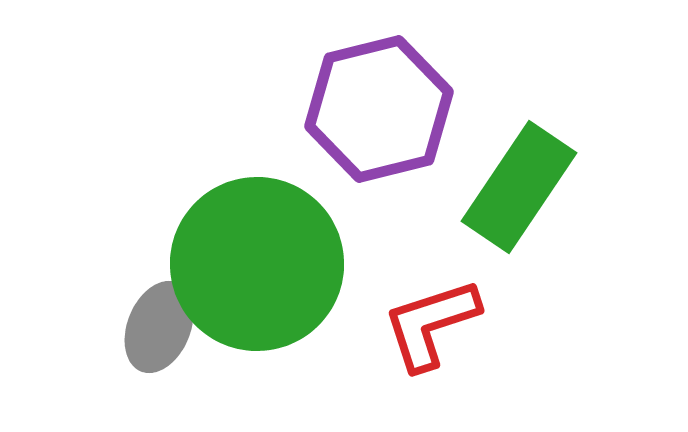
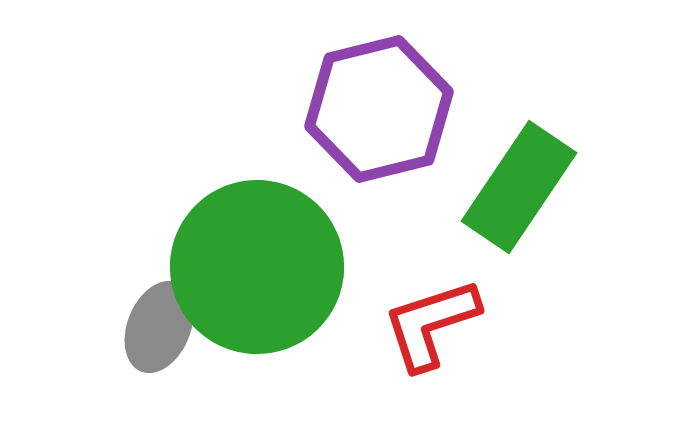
green circle: moved 3 px down
